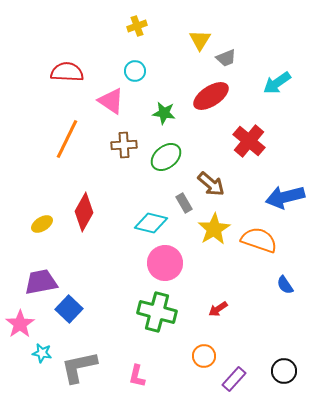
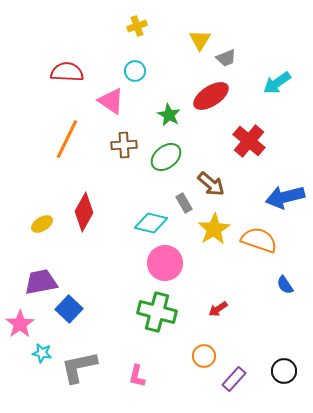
green star: moved 5 px right, 2 px down; rotated 20 degrees clockwise
